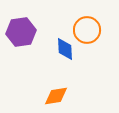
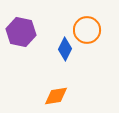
purple hexagon: rotated 20 degrees clockwise
blue diamond: rotated 30 degrees clockwise
